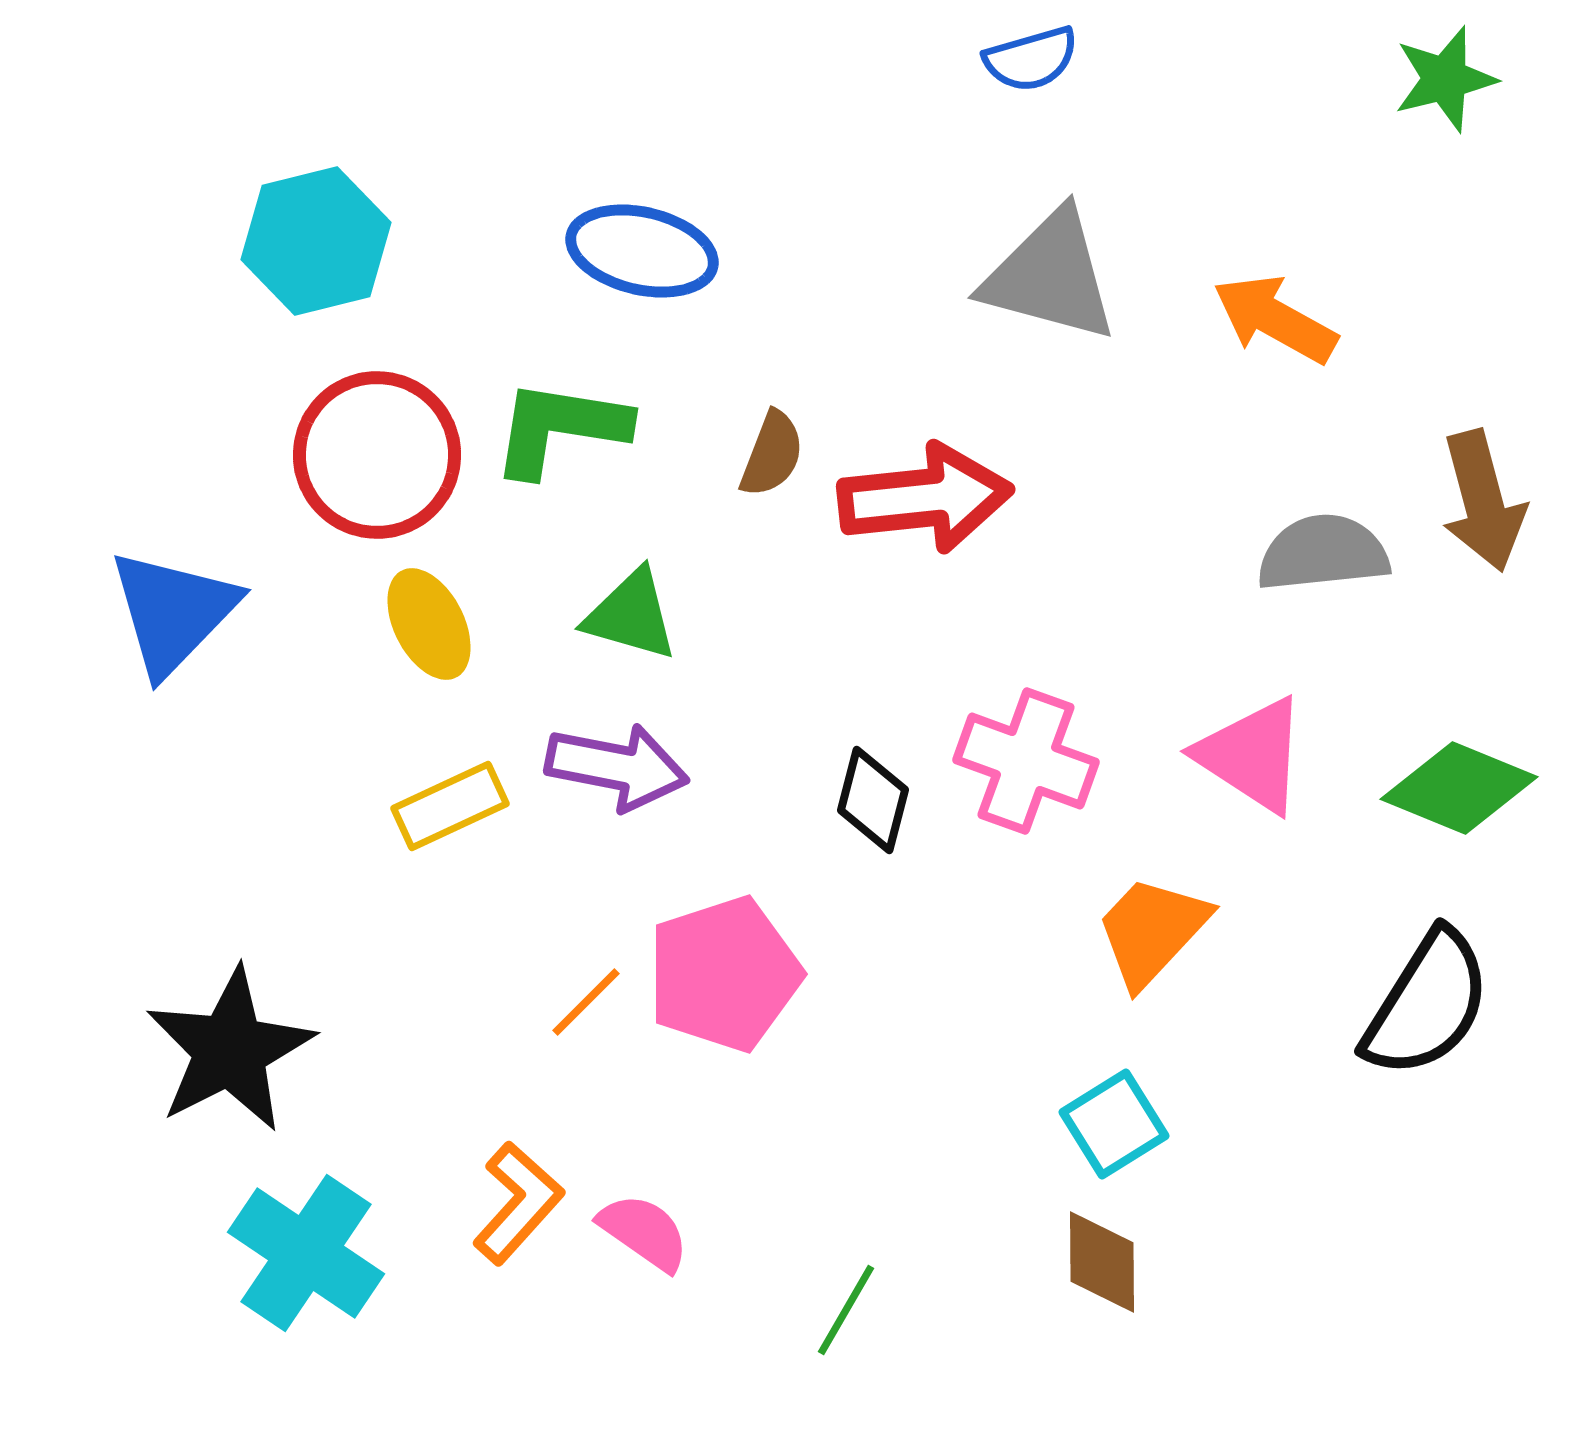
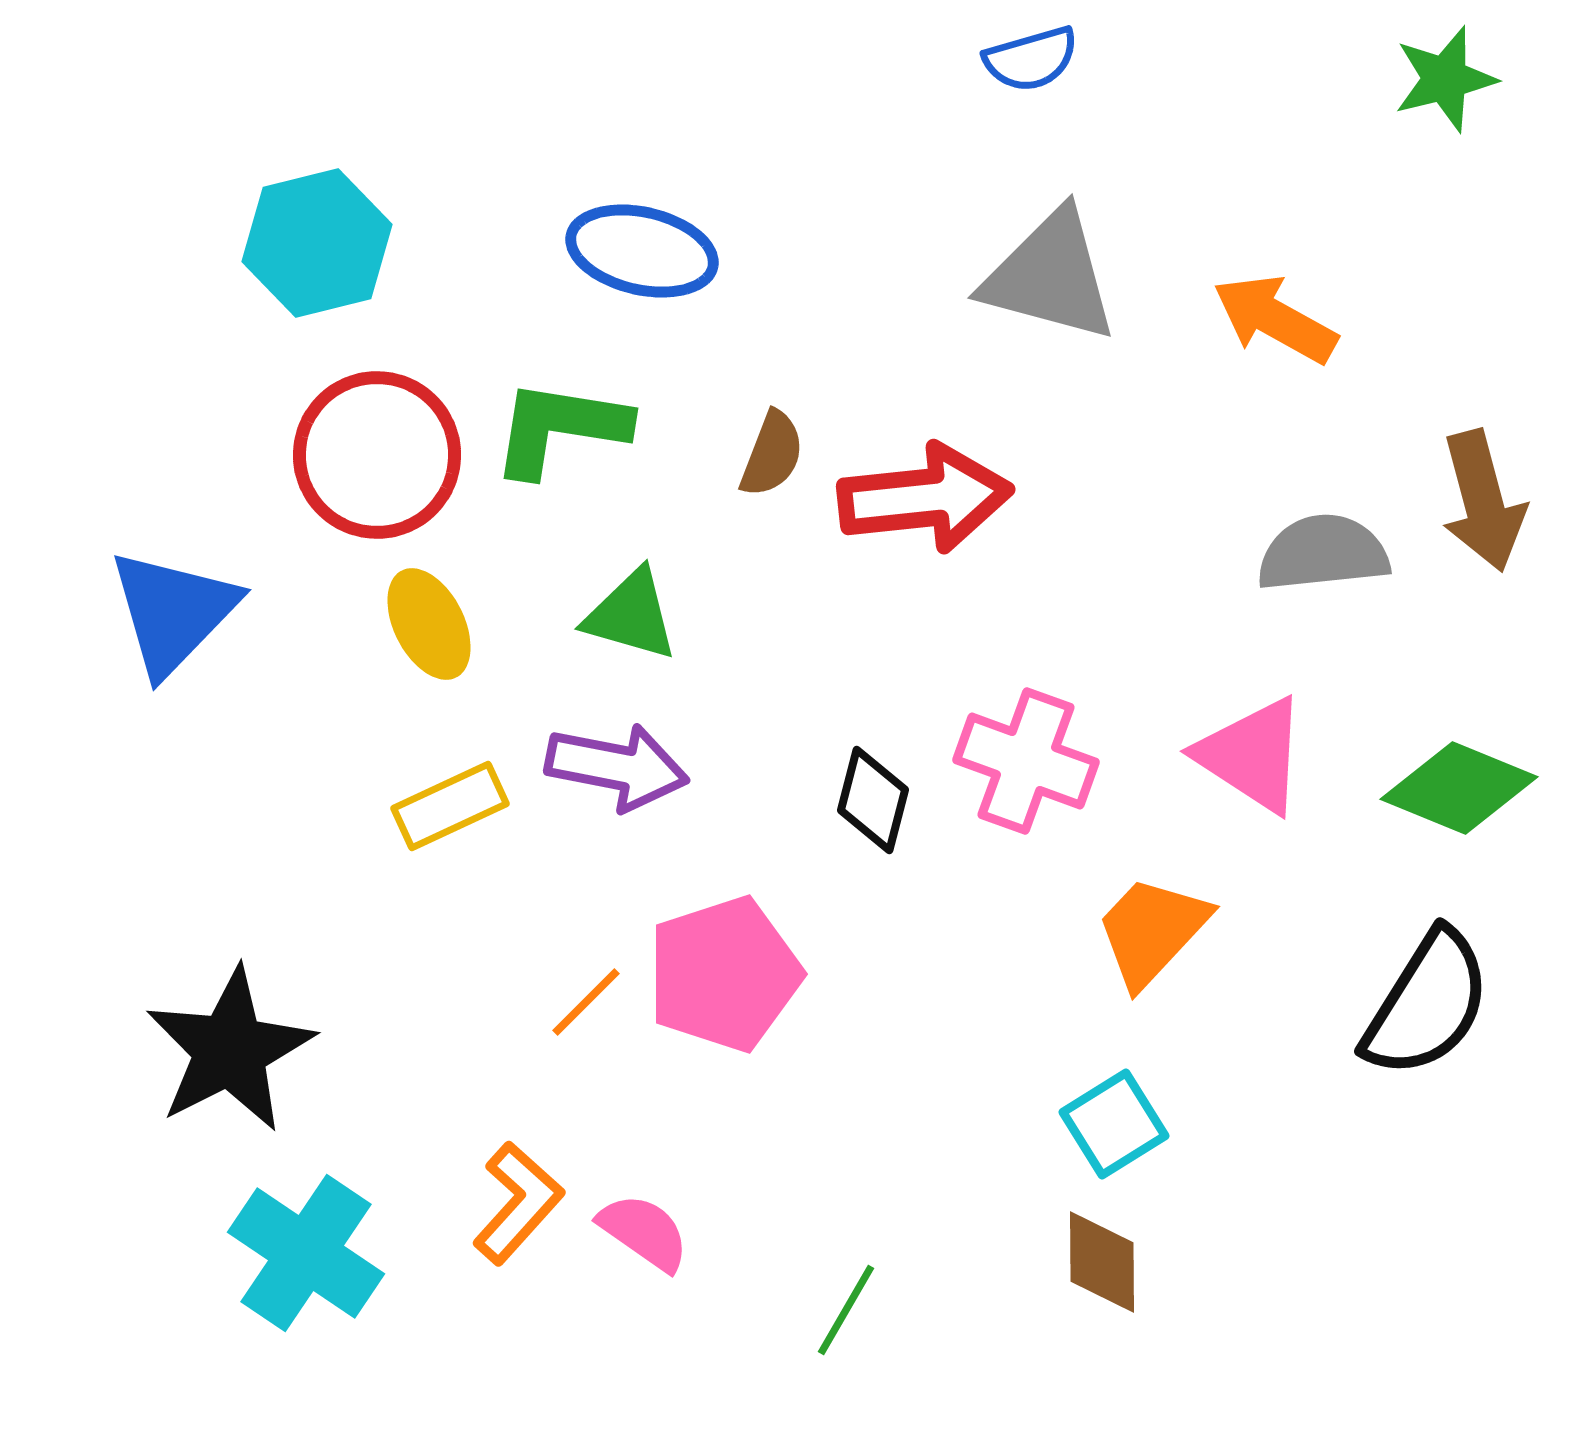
cyan hexagon: moved 1 px right, 2 px down
